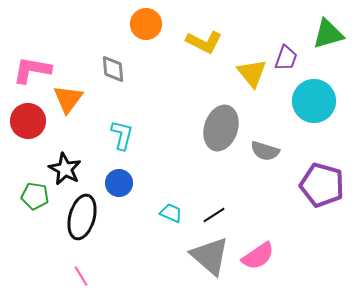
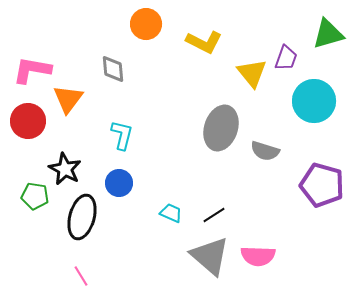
pink semicircle: rotated 36 degrees clockwise
